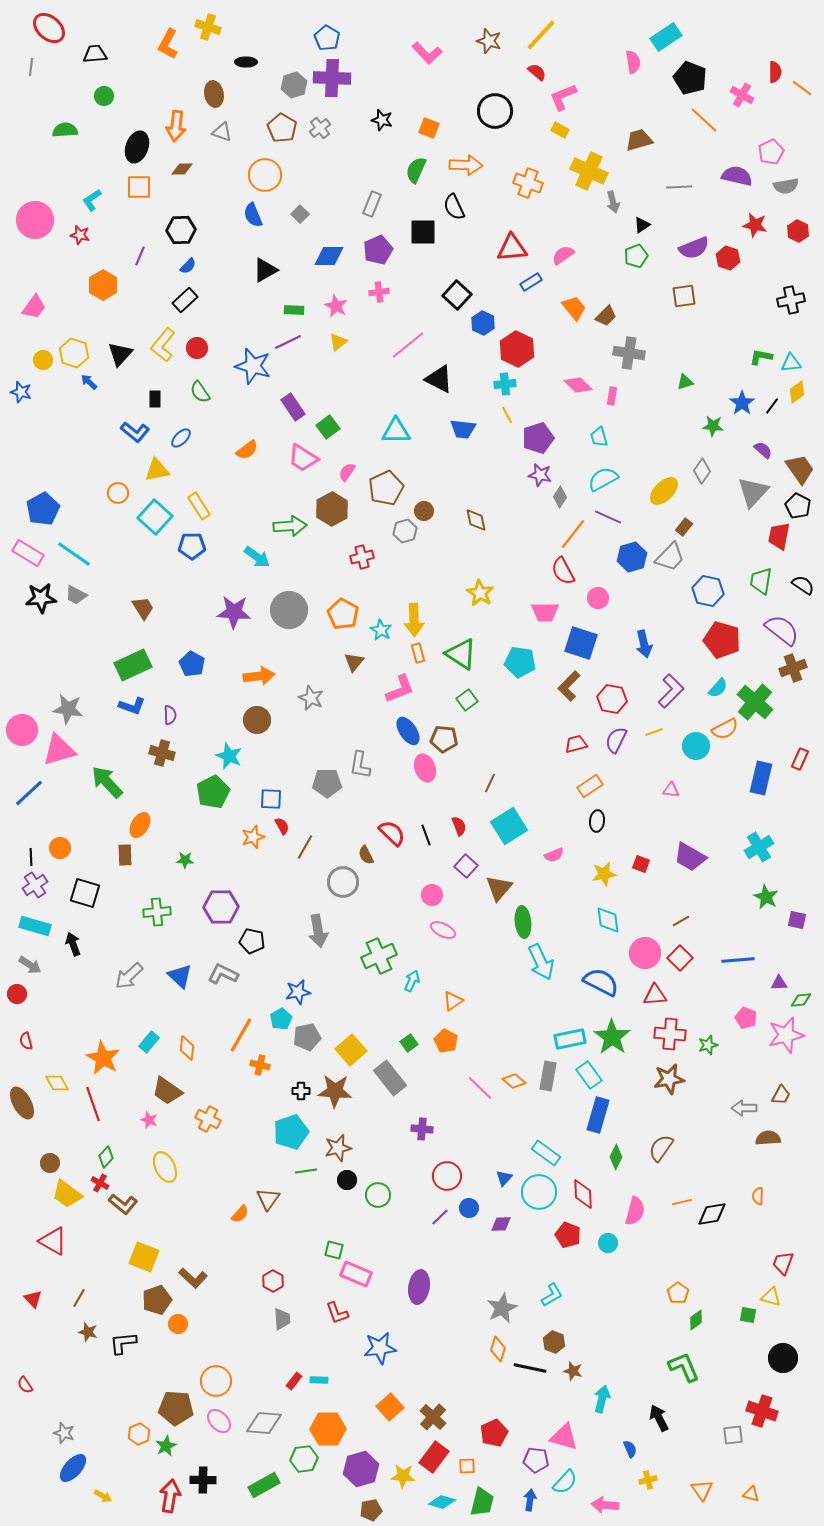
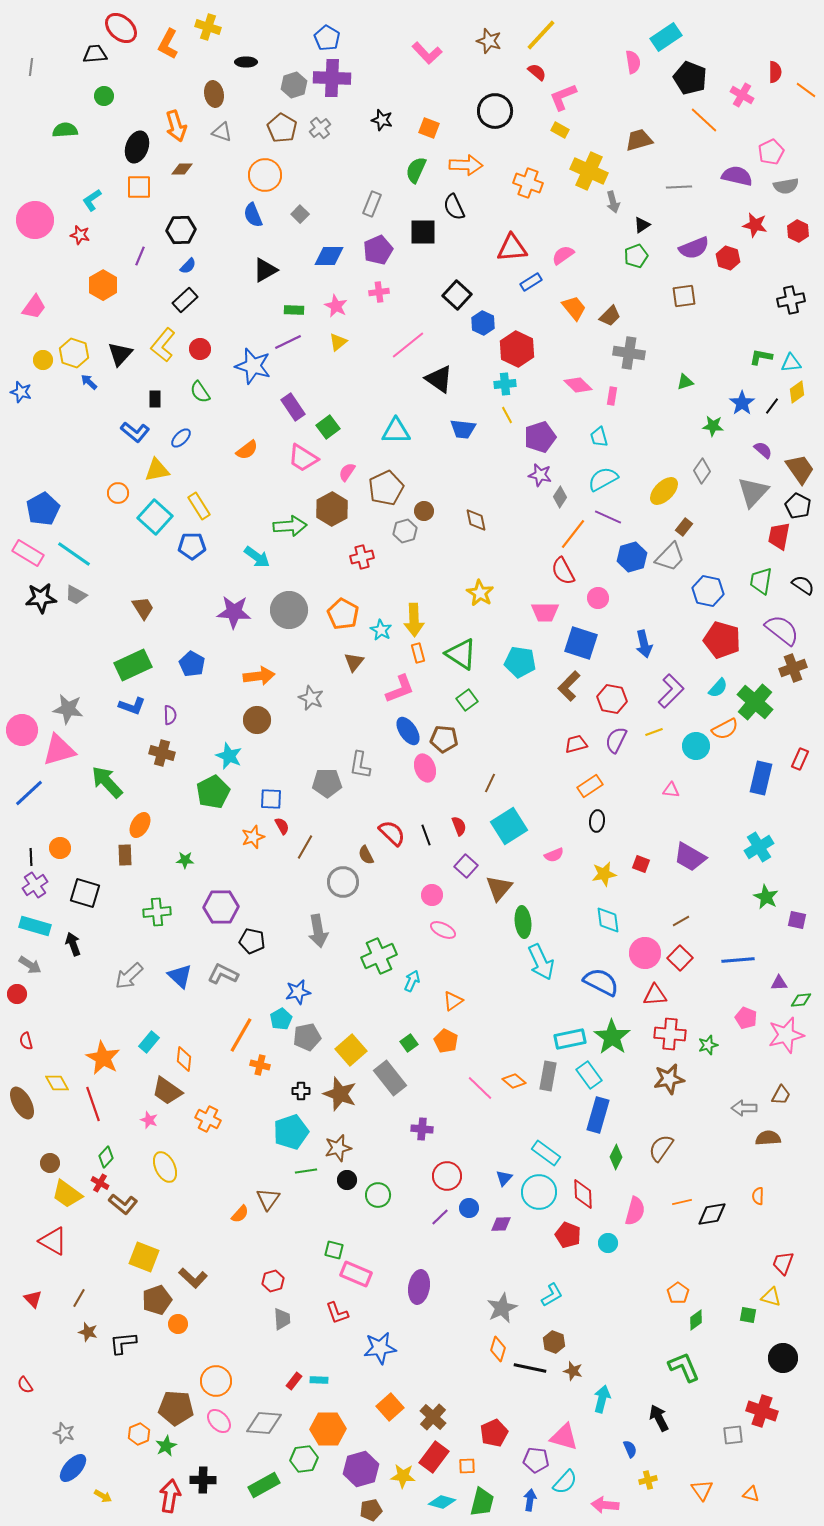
red ellipse at (49, 28): moved 72 px right
orange line at (802, 88): moved 4 px right, 2 px down
orange arrow at (176, 126): rotated 24 degrees counterclockwise
brown trapezoid at (606, 316): moved 4 px right
red circle at (197, 348): moved 3 px right, 1 px down
black triangle at (439, 379): rotated 8 degrees clockwise
purple pentagon at (538, 438): moved 2 px right, 1 px up
orange diamond at (187, 1048): moved 3 px left, 11 px down
brown star at (335, 1091): moved 5 px right, 3 px down; rotated 16 degrees clockwise
red hexagon at (273, 1281): rotated 15 degrees clockwise
